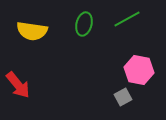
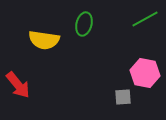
green line: moved 18 px right
yellow semicircle: moved 12 px right, 9 px down
pink hexagon: moved 6 px right, 3 px down
gray square: rotated 24 degrees clockwise
